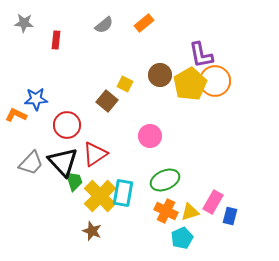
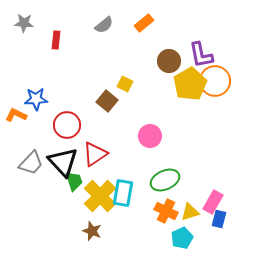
brown circle: moved 9 px right, 14 px up
blue rectangle: moved 11 px left, 3 px down
